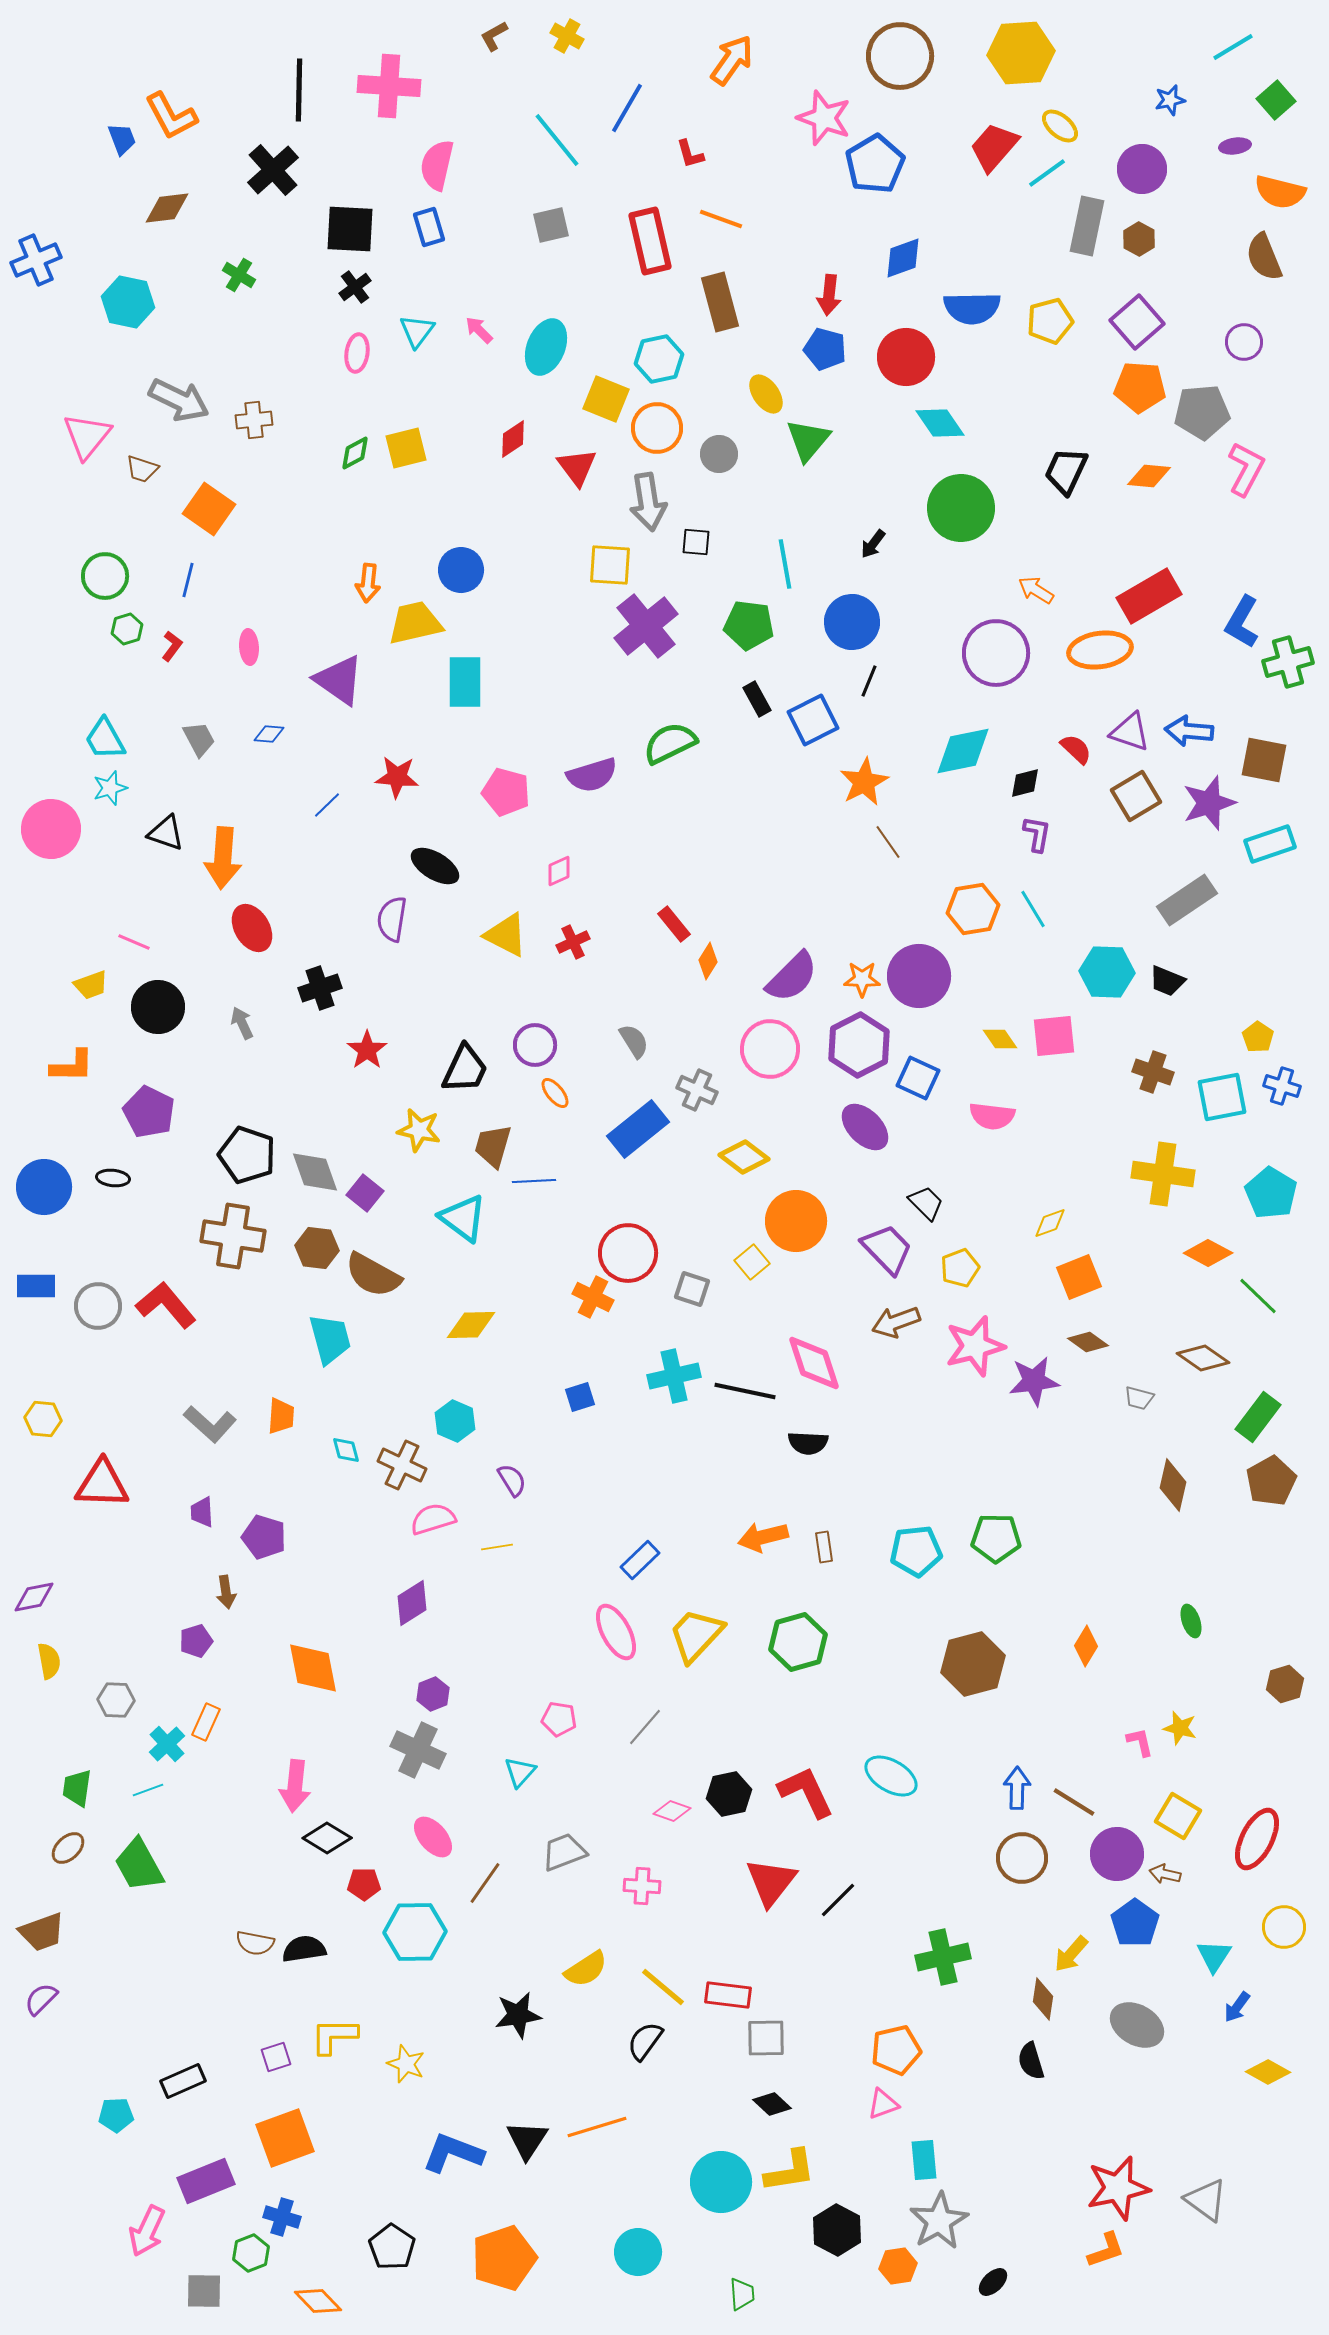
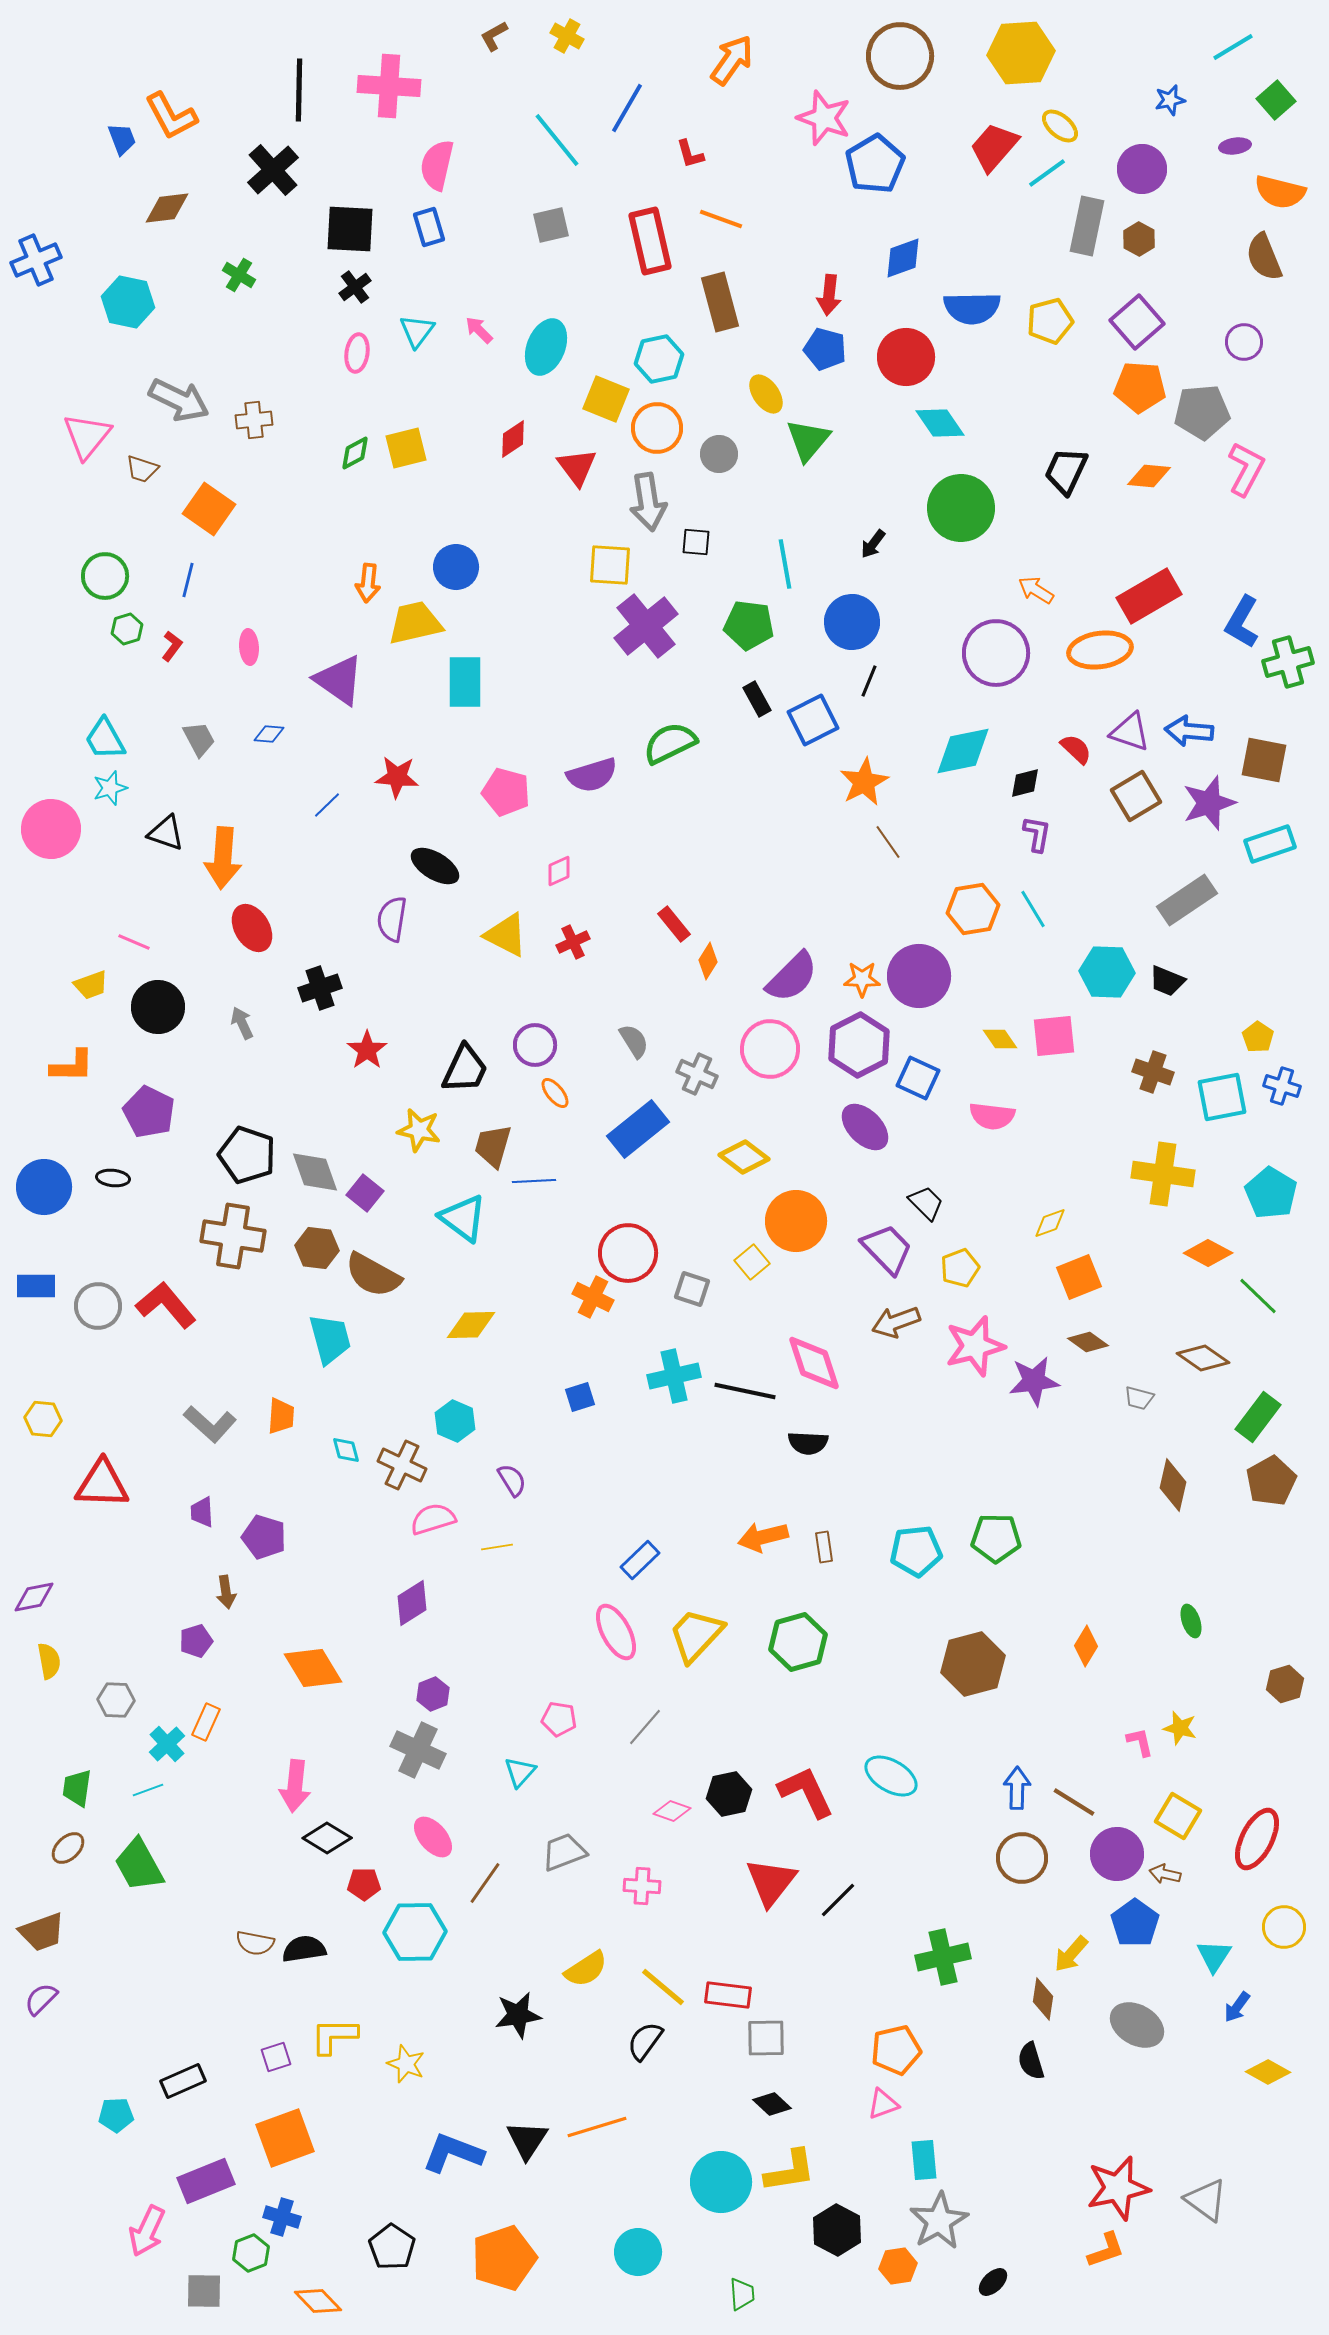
blue circle at (461, 570): moved 5 px left, 3 px up
gray cross at (697, 1090): moved 16 px up
orange diamond at (313, 1668): rotated 20 degrees counterclockwise
